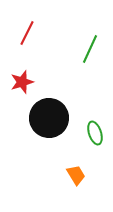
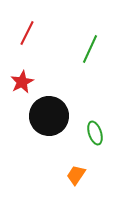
red star: rotated 10 degrees counterclockwise
black circle: moved 2 px up
orange trapezoid: rotated 115 degrees counterclockwise
